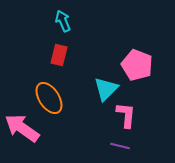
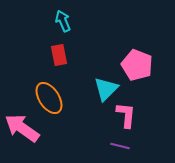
red rectangle: rotated 25 degrees counterclockwise
